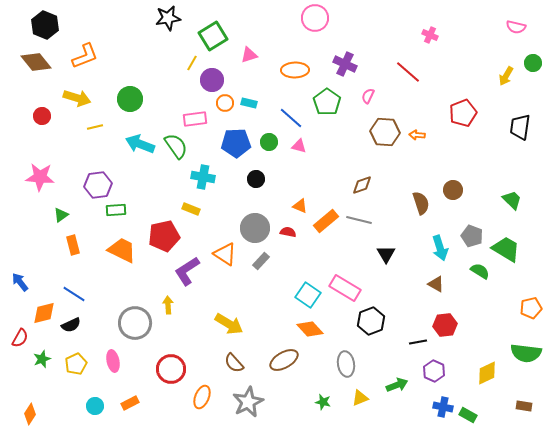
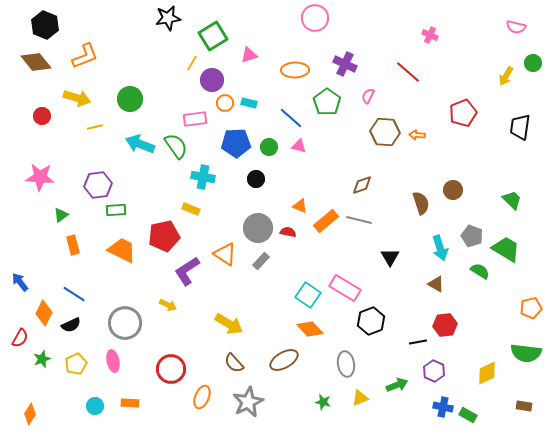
green circle at (269, 142): moved 5 px down
gray circle at (255, 228): moved 3 px right
black triangle at (386, 254): moved 4 px right, 3 px down
yellow arrow at (168, 305): rotated 120 degrees clockwise
orange diamond at (44, 313): rotated 50 degrees counterclockwise
gray circle at (135, 323): moved 10 px left
orange rectangle at (130, 403): rotated 30 degrees clockwise
